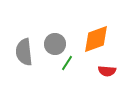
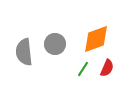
green line: moved 16 px right, 6 px down
red semicircle: moved 3 px up; rotated 72 degrees counterclockwise
